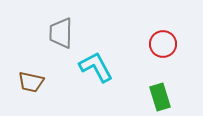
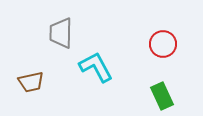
brown trapezoid: rotated 24 degrees counterclockwise
green rectangle: moved 2 px right, 1 px up; rotated 8 degrees counterclockwise
